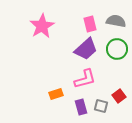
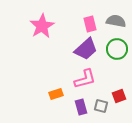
red square: rotated 16 degrees clockwise
